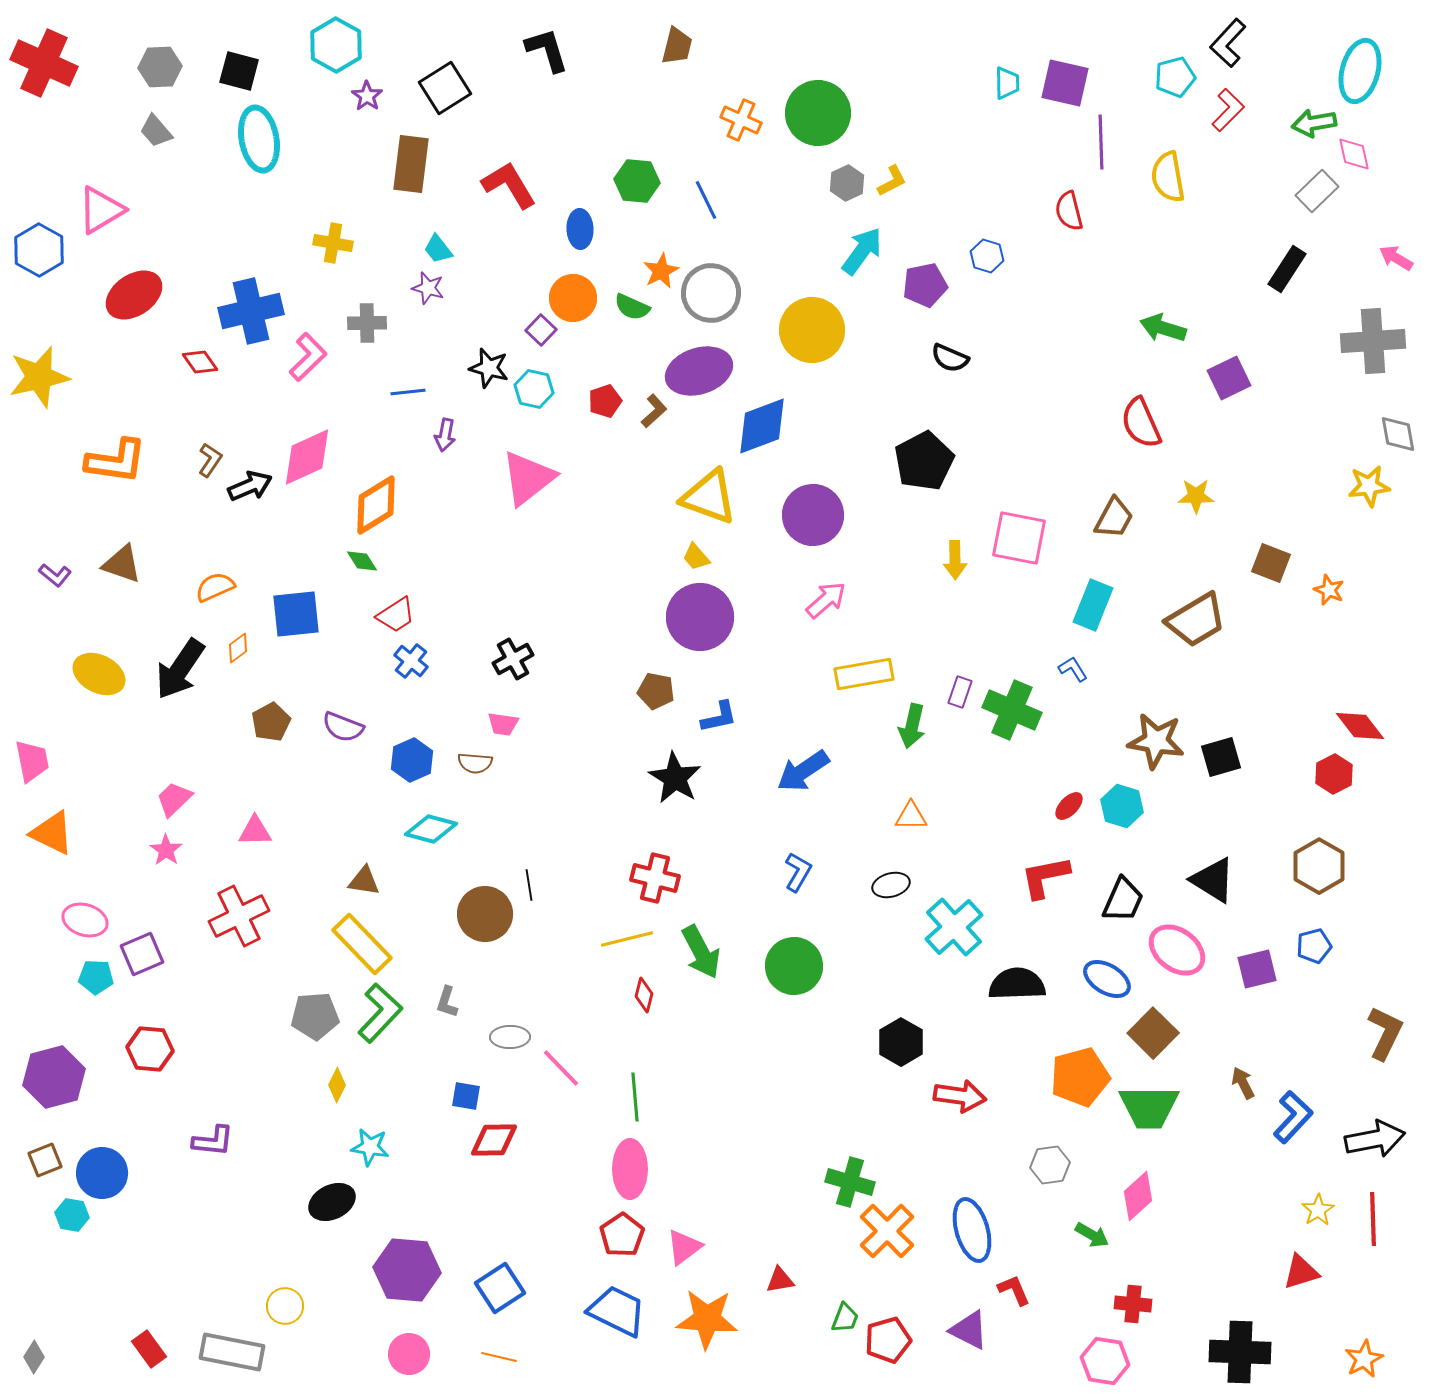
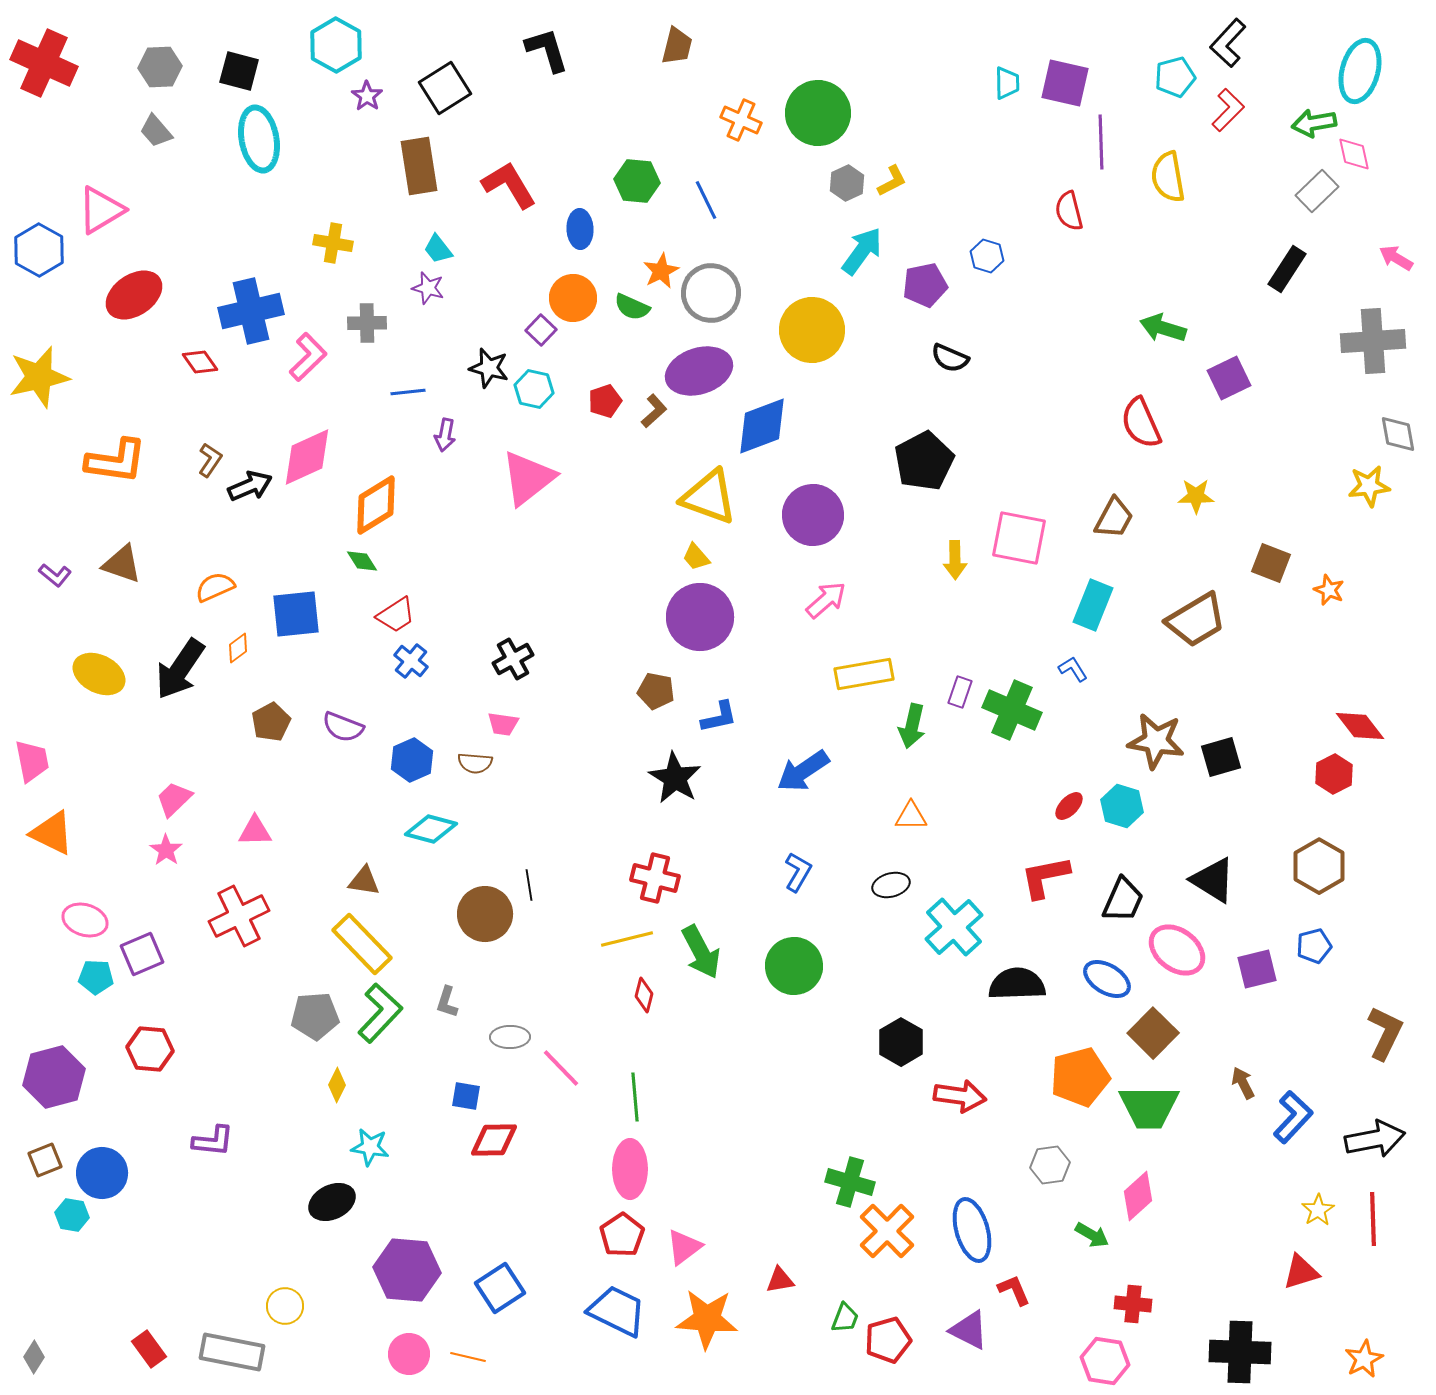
brown rectangle at (411, 164): moved 8 px right, 2 px down; rotated 16 degrees counterclockwise
orange line at (499, 1357): moved 31 px left
